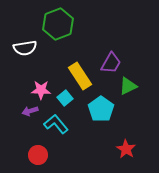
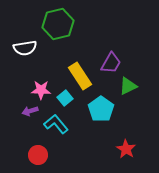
green hexagon: rotated 8 degrees clockwise
